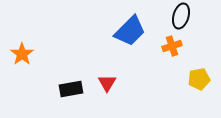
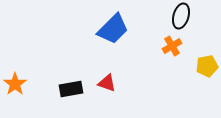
blue trapezoid: moved 17 px left, 2 px up
orange cross: rotated 12 degrees counterclockwise
orange star: moved 7 px left, 30 px down
yellow pentagon: moved 8 px right, 13 px up
red triangle: rotated 42 degrees counterclockwise
